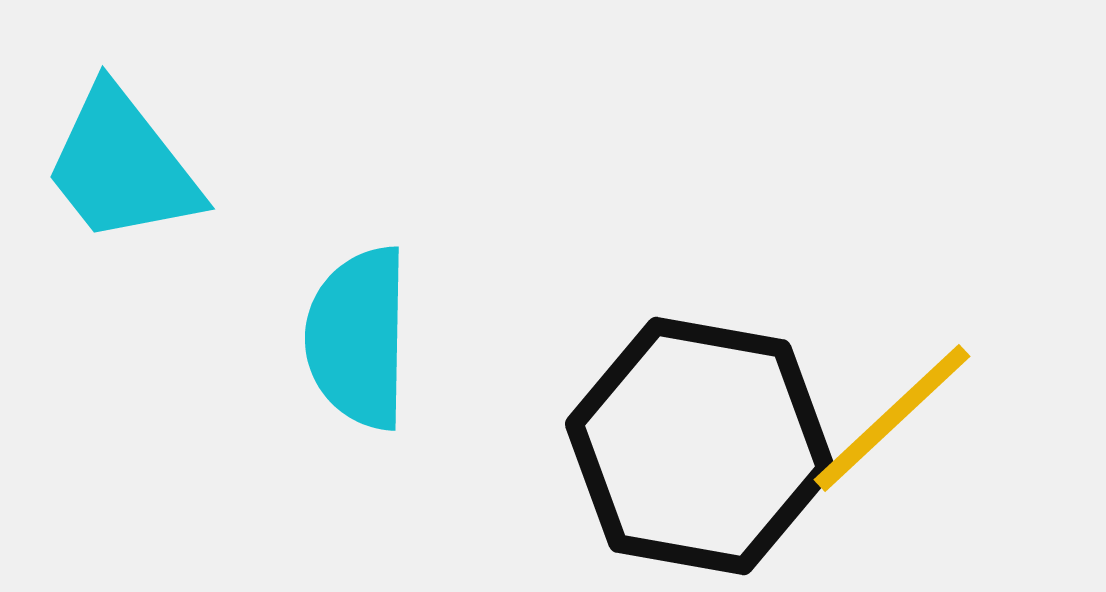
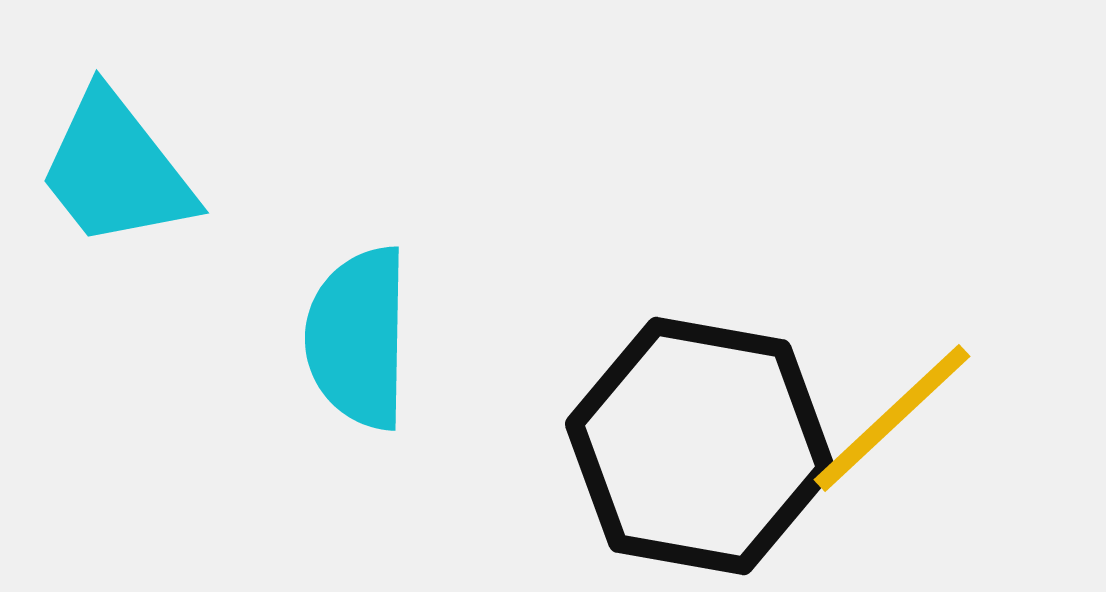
cyan trapezoid: moved 6 px left, 4 px down
